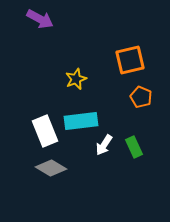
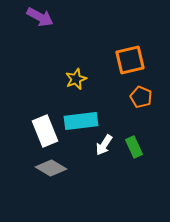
purple arrow: moved 2 px up
